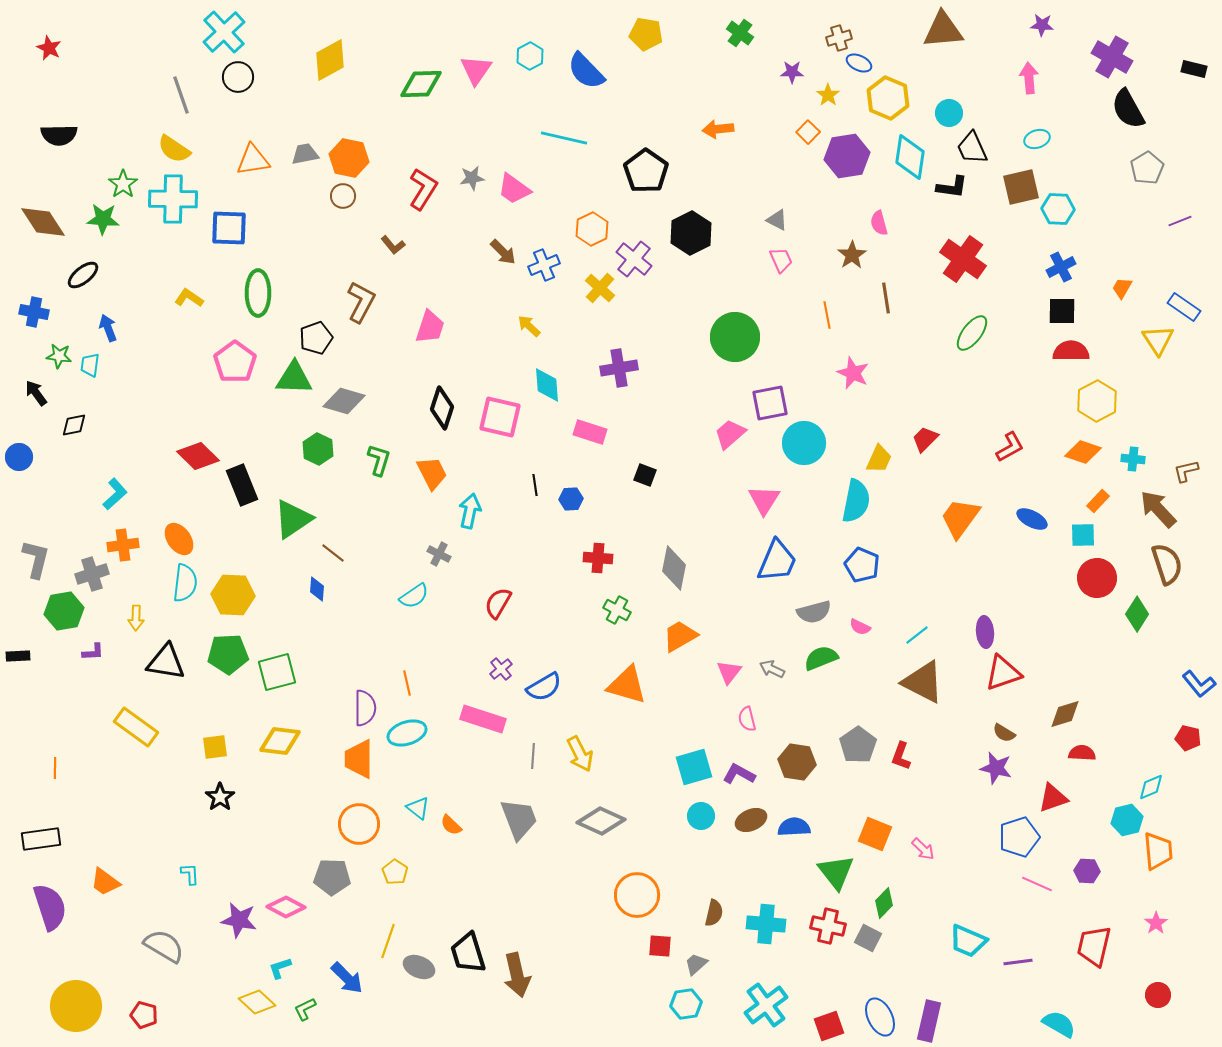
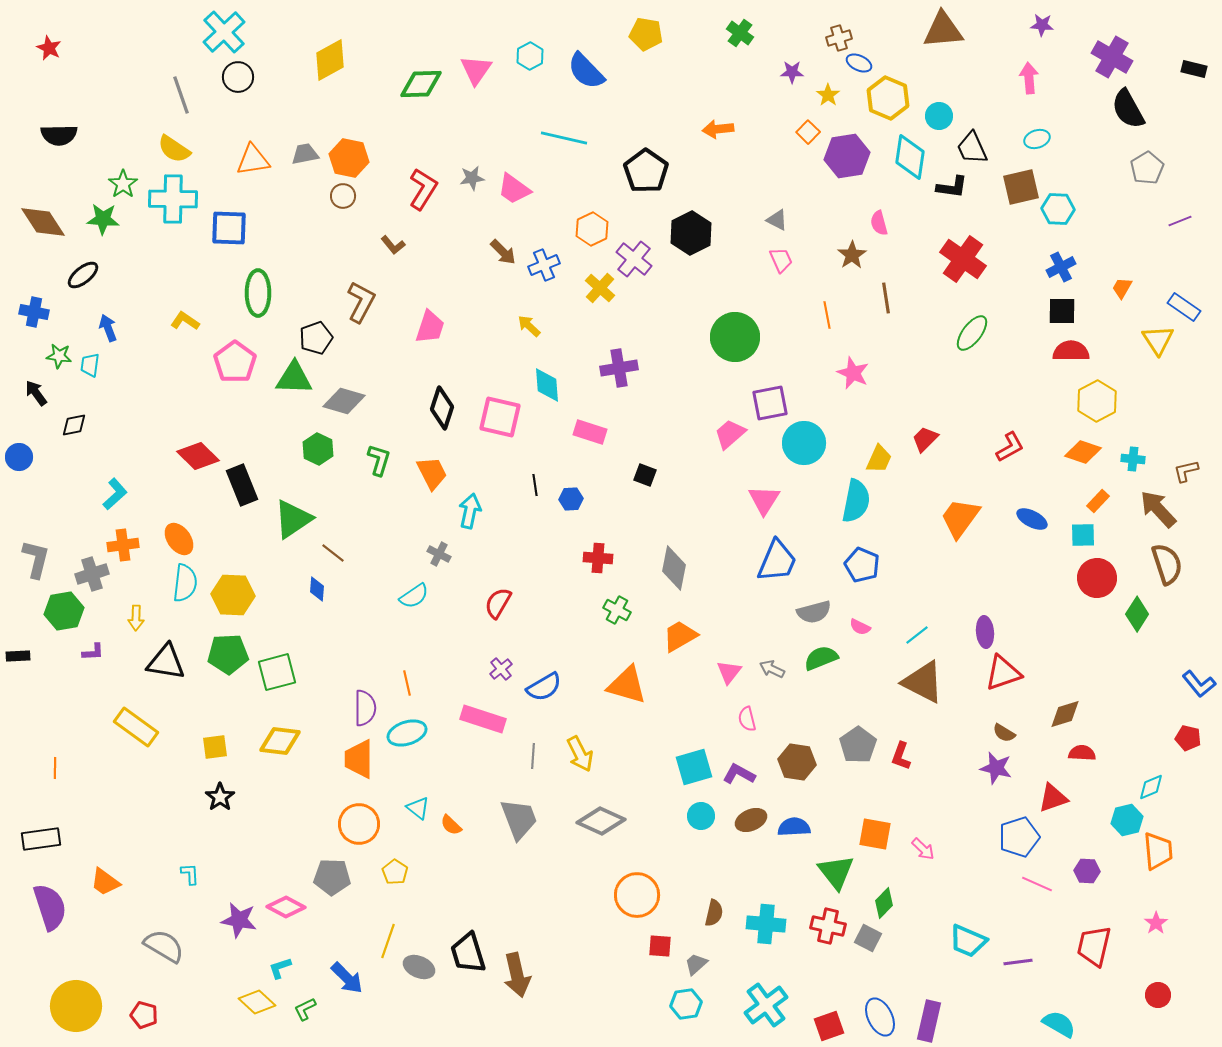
cyan circle at (949, 113): moved 10 px left, 3 px down
yellow L-shape at (189, 298): moved 4 px left, 23 px down
orange square at (875, 834): rotated 12 degrees counterclockwise
